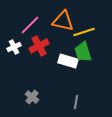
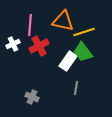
pink line: rotated 40 degrees counterclockwise
white cross: moved 1 px left, 3 px up
green trapezoid: rotated 20 degrees counterclockwise
white rectangle: rotated 72 degrees counterclockwise
gray cross: rotated 16 degrees counterclockwise
gray line: moved 14 px up
